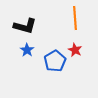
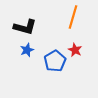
orange line: moved 2 px left, 1 px up; rotated 20 degrees clockwise
black L-shape: moved 1 px down
blue star: rotated 16 degrees clockwise
